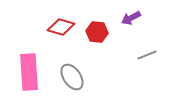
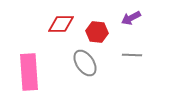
red diamond: moved 3 px up; rotated 16 degrees counterclockwise
gray line: moved 15 px left; rotated 24 degrees clockwise
gray ellipse: moved 13 px right, 14 px up
